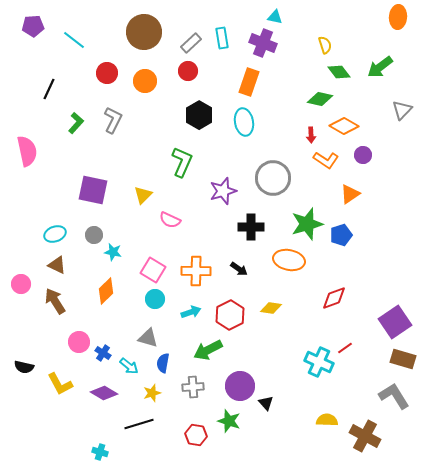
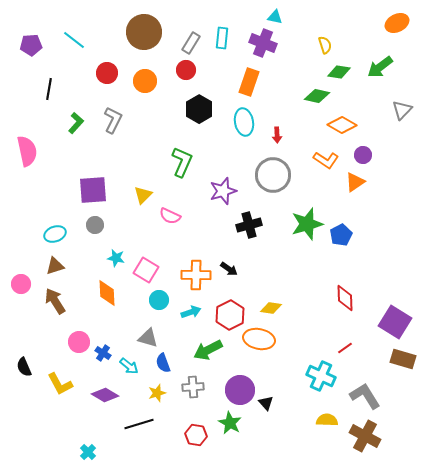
orange ellipse at (398, 17): moved 1 px left, 6 px down; rotated 60 degrees clockwise
purple pentagon at (33, 26): moved 2 px left, 19 px down
cyan rectangle at (222, 38): rotated 15 degrees clockwise
gray rectangle at (191, 43): rotated 15 degrees counterclockwise
red circle at (188, 71): moved 2 px left, 1 px up
green diamond at (339, 72): rotated 45 degrees counterclockwise
black line at (49, 89): rotated 15 degrees counterclockwise
green diamond at (320, 99): moved 3 px left, 3 px up
black hexagon at (199, 115): moved 6 px up
orange diamond at (344, 126): moved 2 px left, 1 px up
red arrow at (311, 135): moved 34 px left
gray circle at (273, 178): moved 3 px up
purple square at (93, 190): rotated 16 degrees counterclockwise
orange triangle at (350, 194): moved 5 px right, 12 px up
pink semicircle at (170, 220): moved 4 px up
black cross at (251, 227): moved 2 px left, 2 px up; rotated 15 degrees counterclockwise
gray circle at (94, 235): moved 1 px right, 10 px up
blue pentagon at (341, 235): rotated 10 degrees counterclockwise
cyan star at (113, 252): moved 3 px right, 6 px down
orange ellipse at (289, 260): moved 30 px left, 79 px down
brown triangle at (57, 265): moved 2 px left, 1 px down; rotated 42 degrees counterclockwise
black arrow at (239, 269): moved 10 px left
pink square at (153, 270): moved 7 px left
orange cross at (196, 271): moved 4 px down
orange diamond at (106, 291): moved 1 px right, 2 px down; rotated 48 degrees counterclockwise
red diamond at (334, 298): moved 11 px right; rotated 72 degrees counterclockwise
cyan circle at (155, 299): moved 4 px right, 1 px down
purple square at (395, 322): rotated 24 degrees counterclockwise
cyan cross at (319, 362): moved 2 px right, 14 px down
blue semicircle at (163, 363): rotated 30 degrees counterclockwise
black semicircle at (24, 367): rotated 54 degrees clockwise
purple circle at (240, 386): moved 4 px down
purple diamond at (104, 393): moved 1 px right, 2 px down
yellow star at (152, 393): moved 5 px right
gray L-shape at (394, 396): moved 29 px left
green star at (229, 421): moved 1 px right, 2 px down; rotated 10 degrees clockwise
cyan cross at (100, 452): moved 12 px left; rotated 28 degrees clockwise
